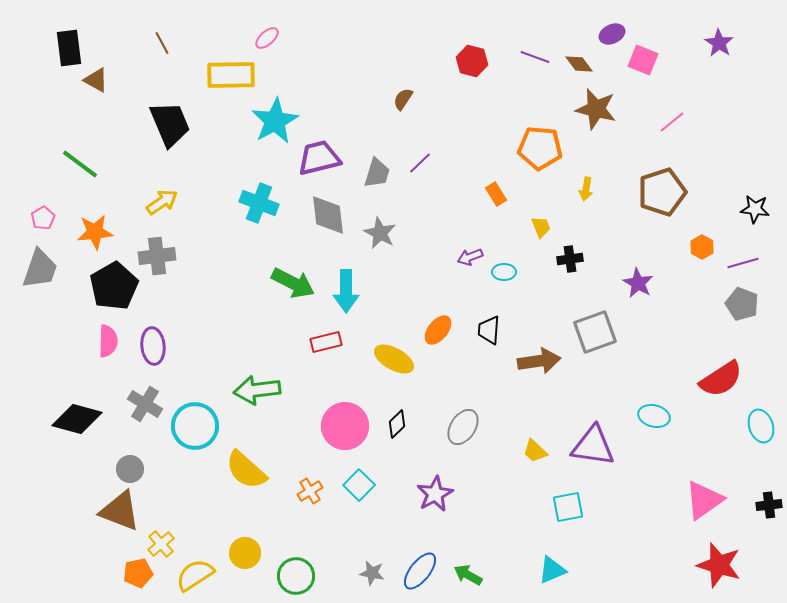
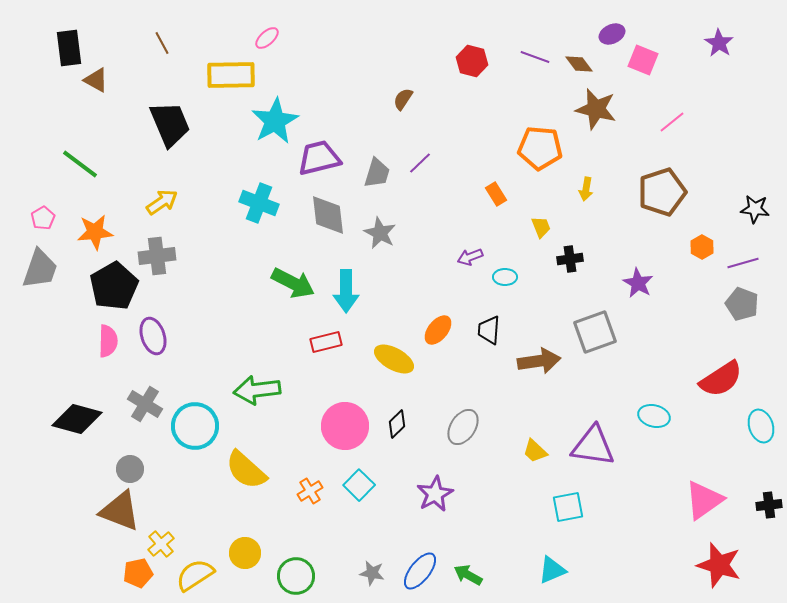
cyan ellipse at (504, 272): moved 1 px right, 5 px down
purple ellipse at (153, 346): moved 10 px up; rotated 12 degrees counterclockwise
